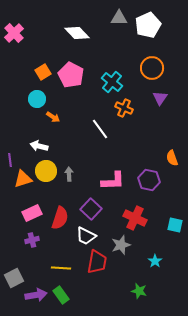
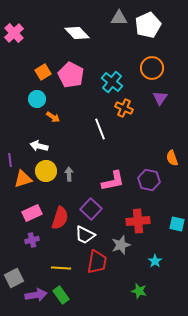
white line: rotated 15 degrees clockwise
pink L-shape: rotated 10 degrees counterclockwise
red cross: moved 3 px right, 3 px down; rotated 30 degrees counterclockwise
cyan square: moved 2 px right, 1 px up
white trapezoid: moved 1 px left, 1 px up
